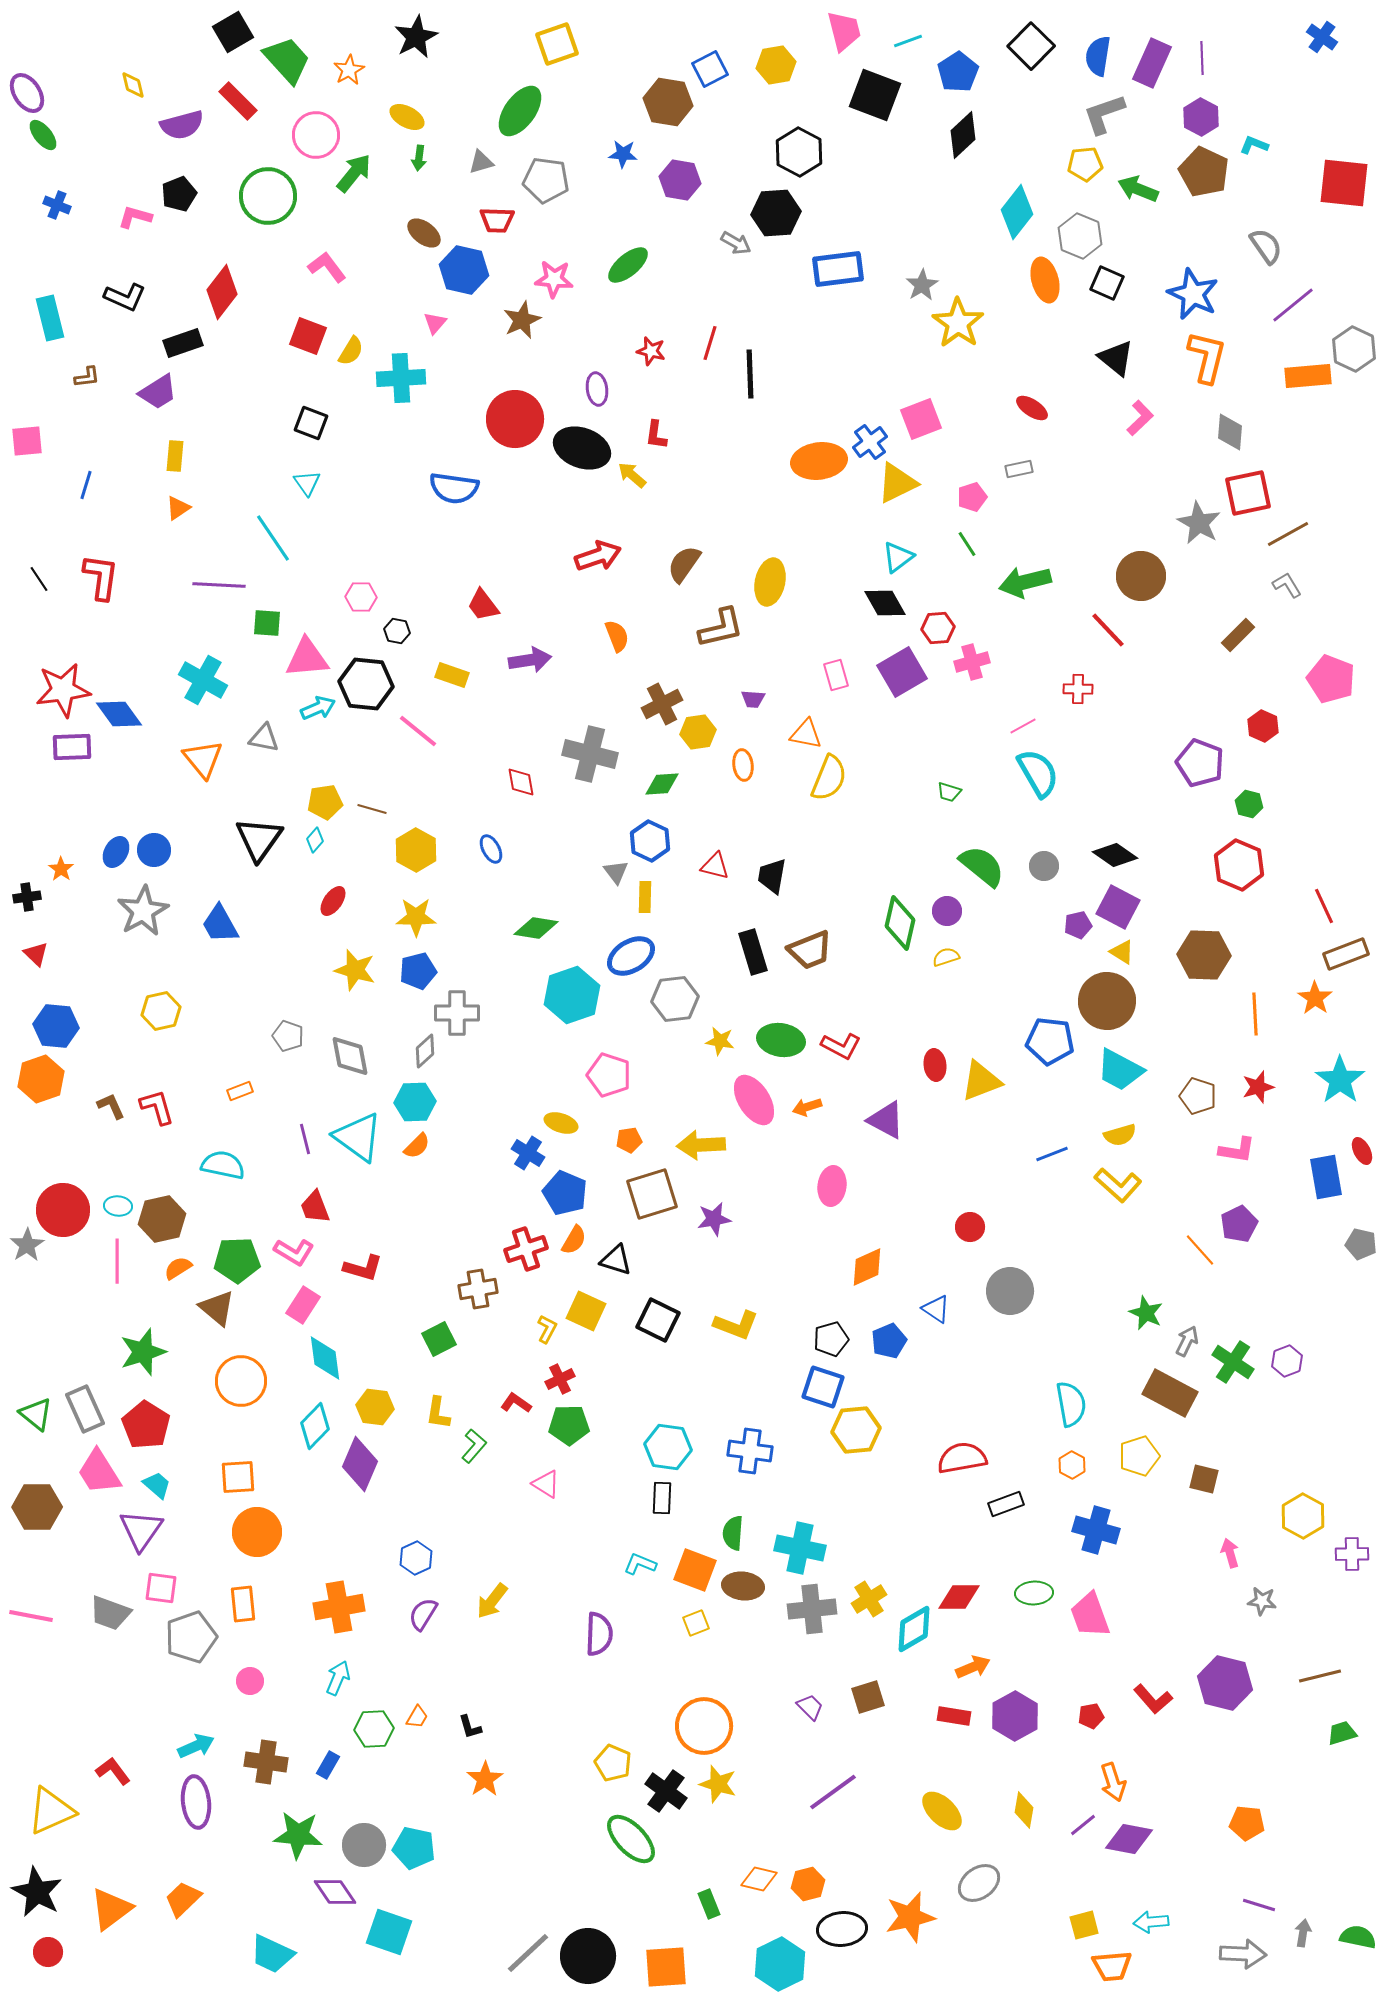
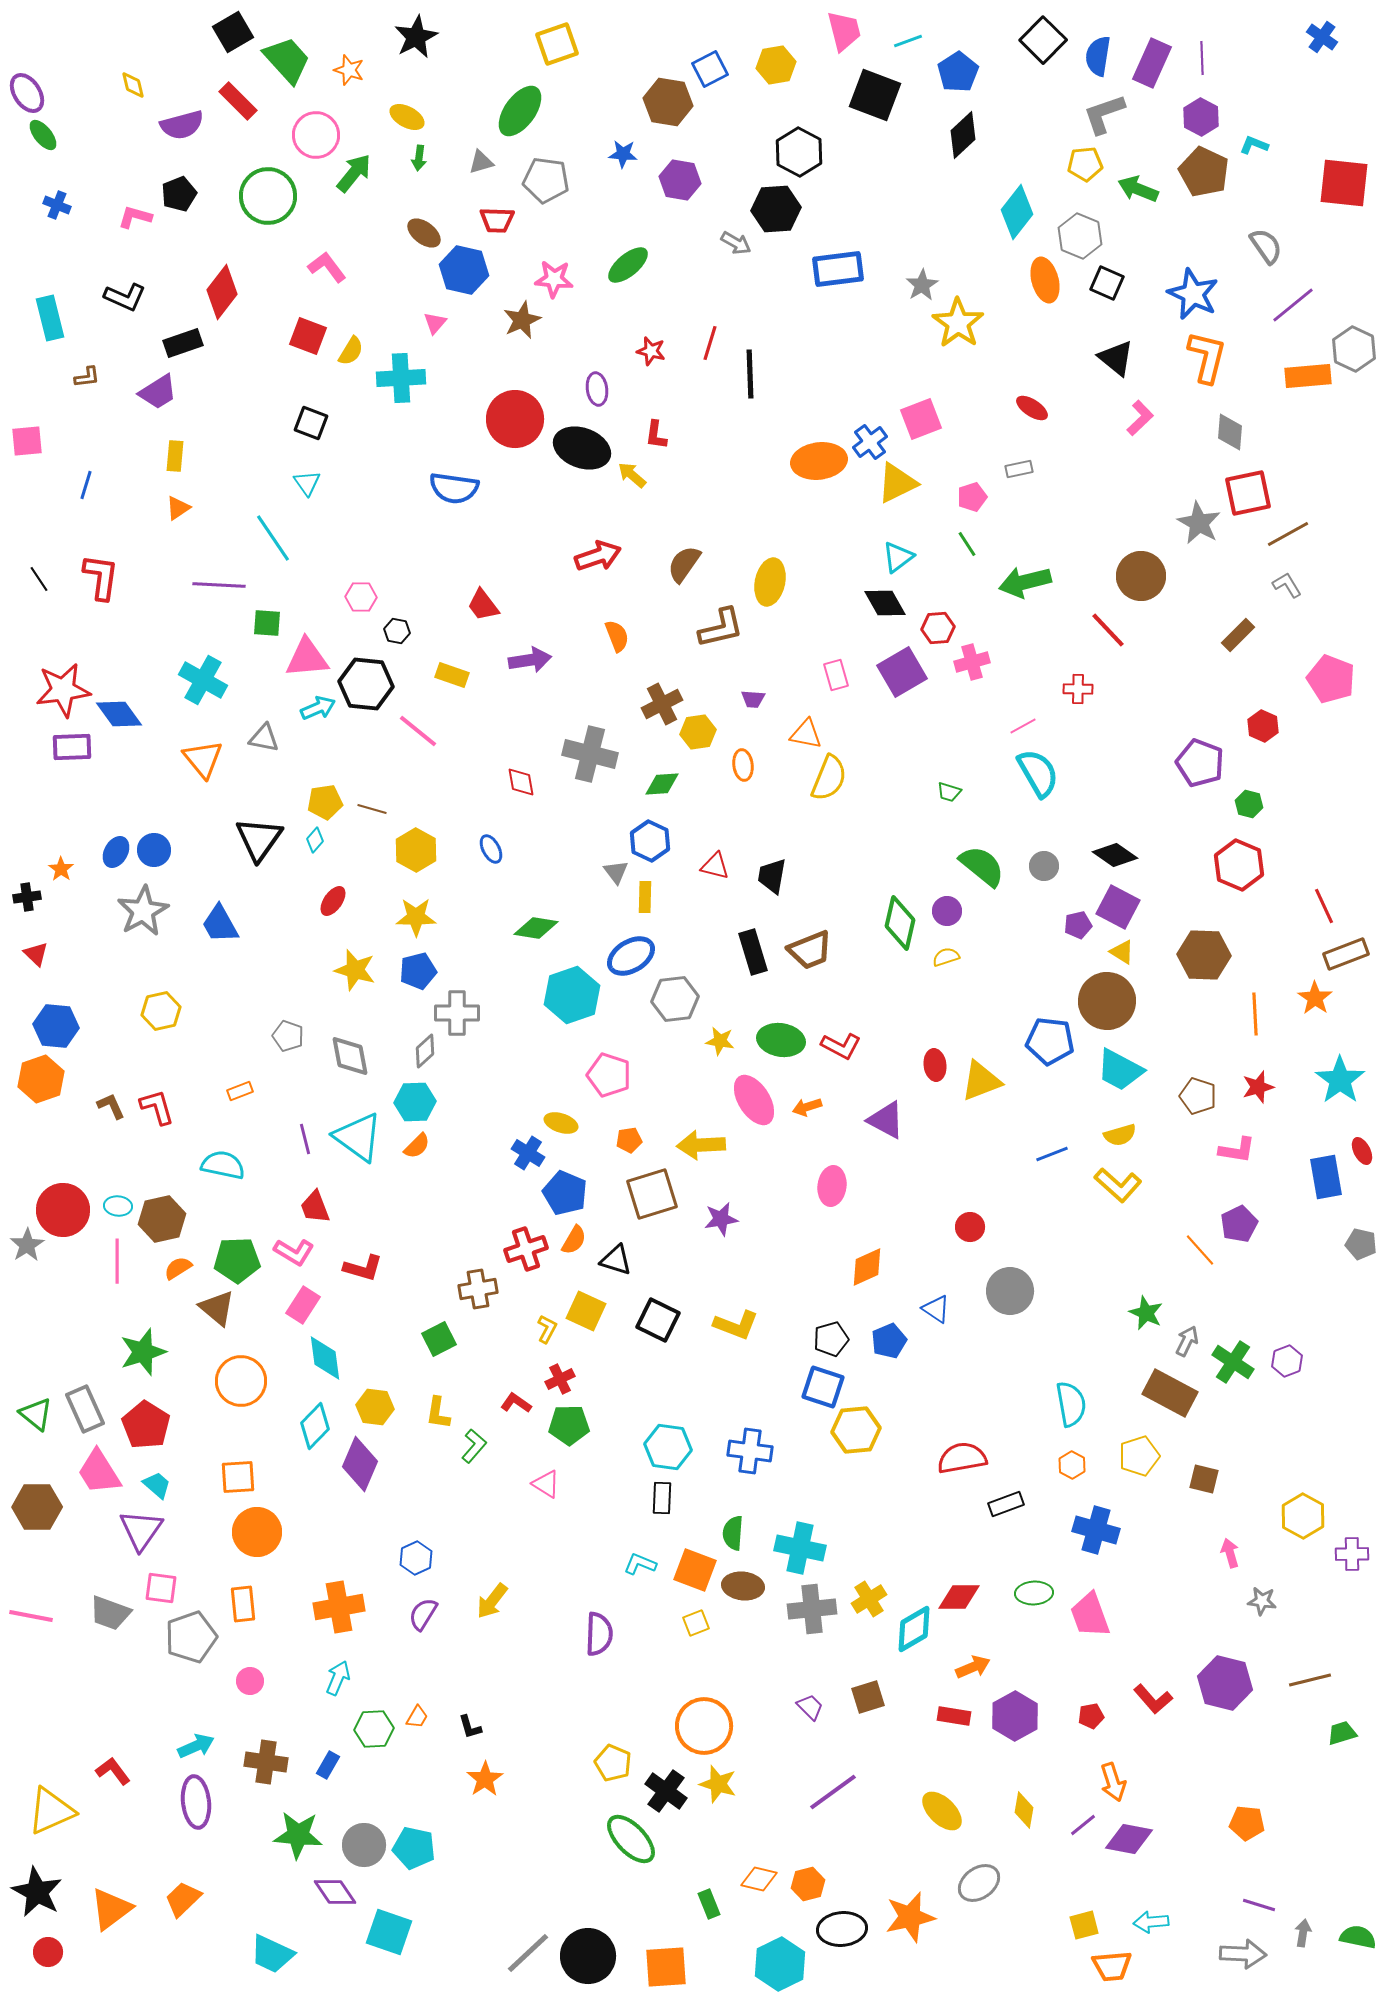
black square at (1031, 46): moved 12 px right, 6 px up
orange star at (349, 70): rotated 24 degrees counterclockwise
black hexagon at (776, 213): moved 4 px up
purple star at (714, 1219): moved 7 px right
brown line at (1320, 1676): moved 10 px left, 4 px down
